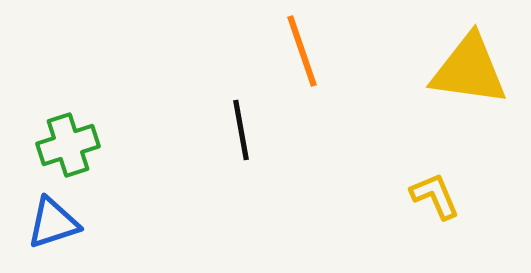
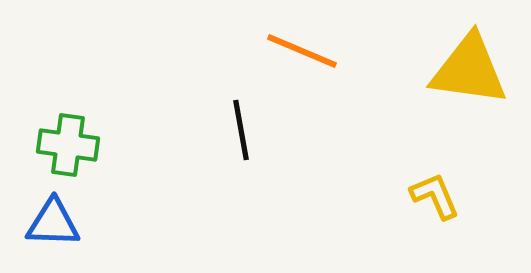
orange line: rotated 48 degrees counterclockwise
green cross: rotated 26 degrees clockwise
blue triangle: rotated 20 degrees clockwise
